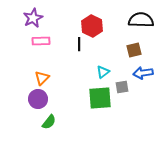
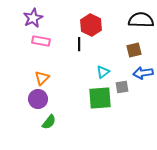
red hexagon: moved 1 px left, 1 px up
pink rectangle: rotated 12 degrees clockwise
